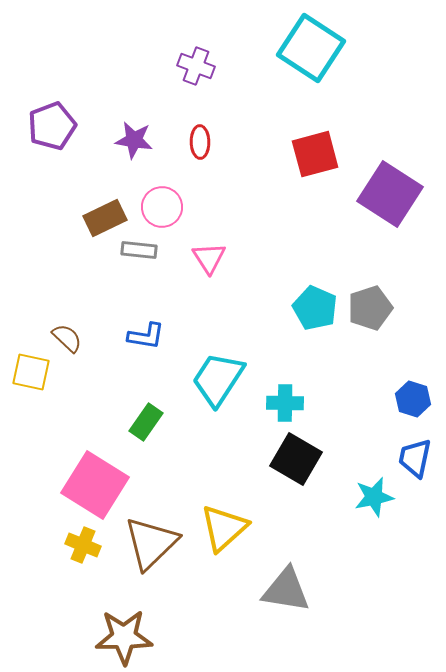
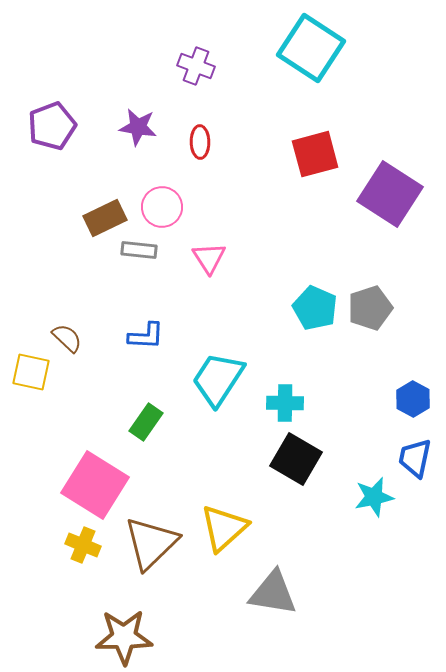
purple star: moved 4 px right, 13 px up
blue L-shape: rotated 6 degrees counterclockwise
blue hexagon: rotated 12 degrees clockwise
gray triangle: moved 13 px left, 3 px down
